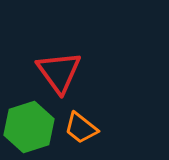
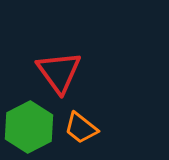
green hexagon: rotated 9 degrees counterclockwise
